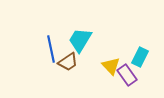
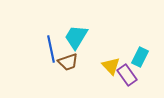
cyan trapezoid: moved 4 px left, 3 px up
brown trapezoid: rotated 15 degrees clockwise
